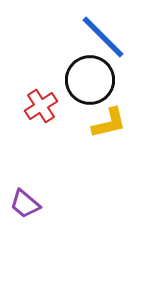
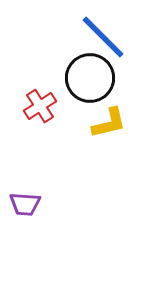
black circle: moved 2 px up
red cross: moved 1 px left
purple trapezoid: rotated 36 degrees counterclockwise
